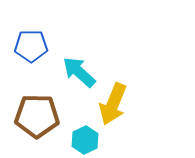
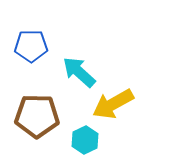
yellow arrow: rotated 39 degrees clockwise
